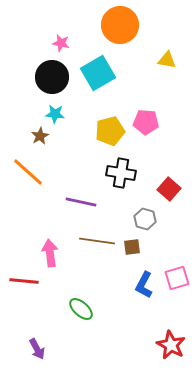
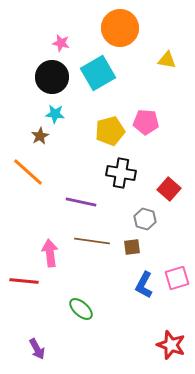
orange circle: moved 3 px down
brown line: moved 5 px left
red star: rotated 8 degrees counterclockwise
